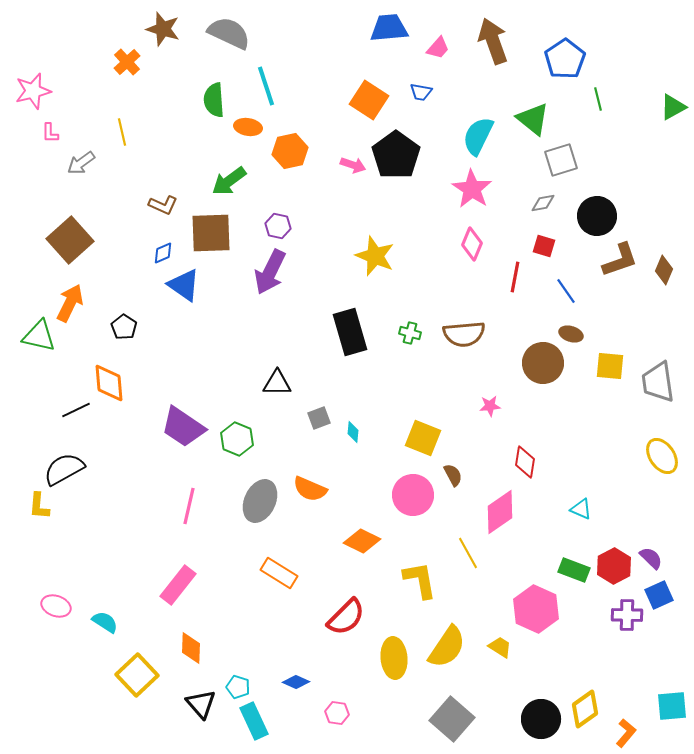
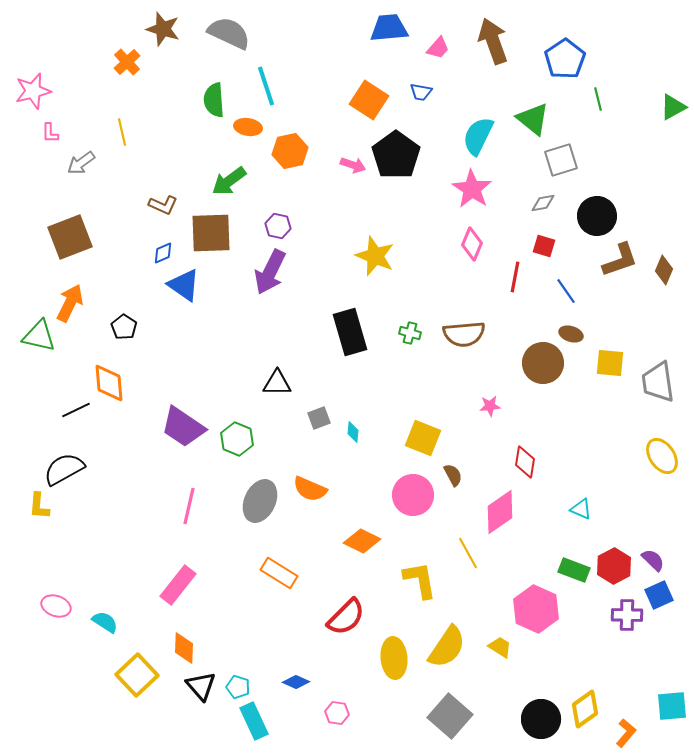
brown square at (70, 240): moved 3 px up; rotated 21 degrees clockwise
yellow square at (610, 366): moved 3 px up
purple semicircle at (651, 558): moved 2 px right, 2 px down
orange diamond at (191, 648): moved 7 px left
black triangle at (201, 704): moved 18 px up
gray square at (452, 719): moved 2 px left, 3 px up
